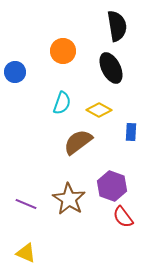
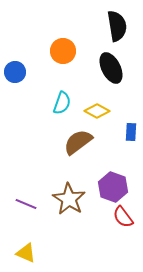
yellow diamond: moved 2 px left, 1 px down
purple hexagon: moved 1 px right, 1 px down
